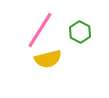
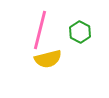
pink line: rotated 18 degrees counterclockwise
